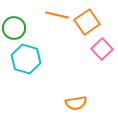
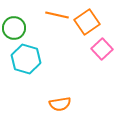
orange semicircle: moved 16 px left, 1 px down
